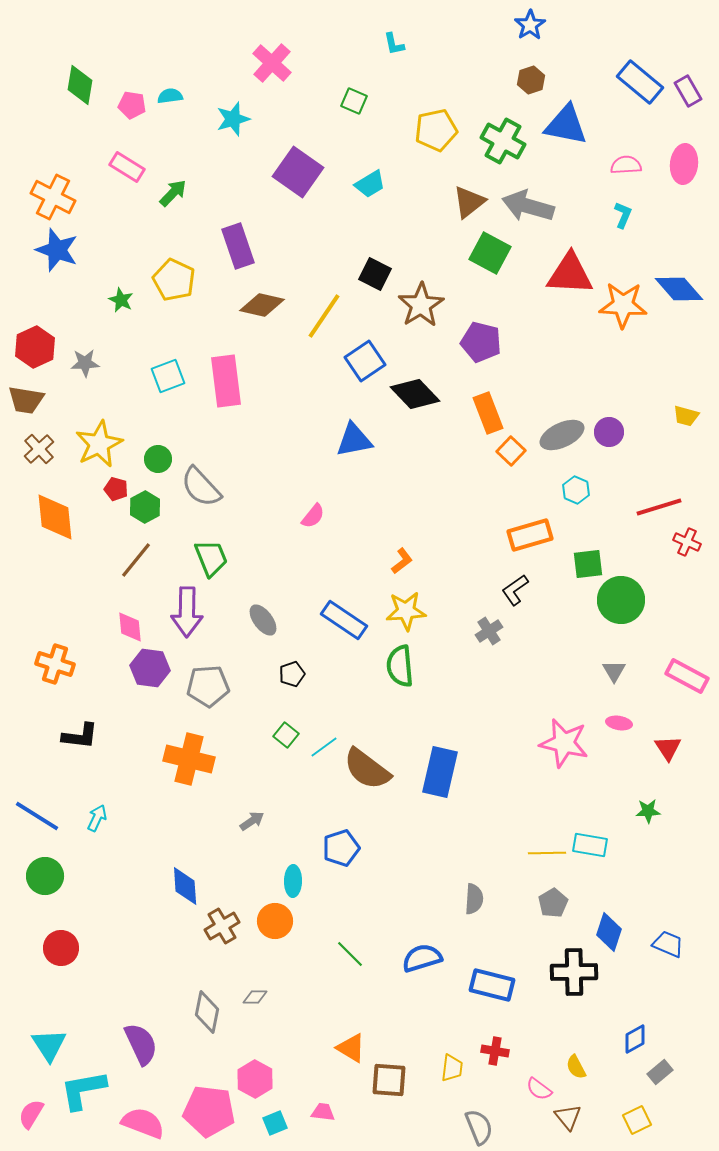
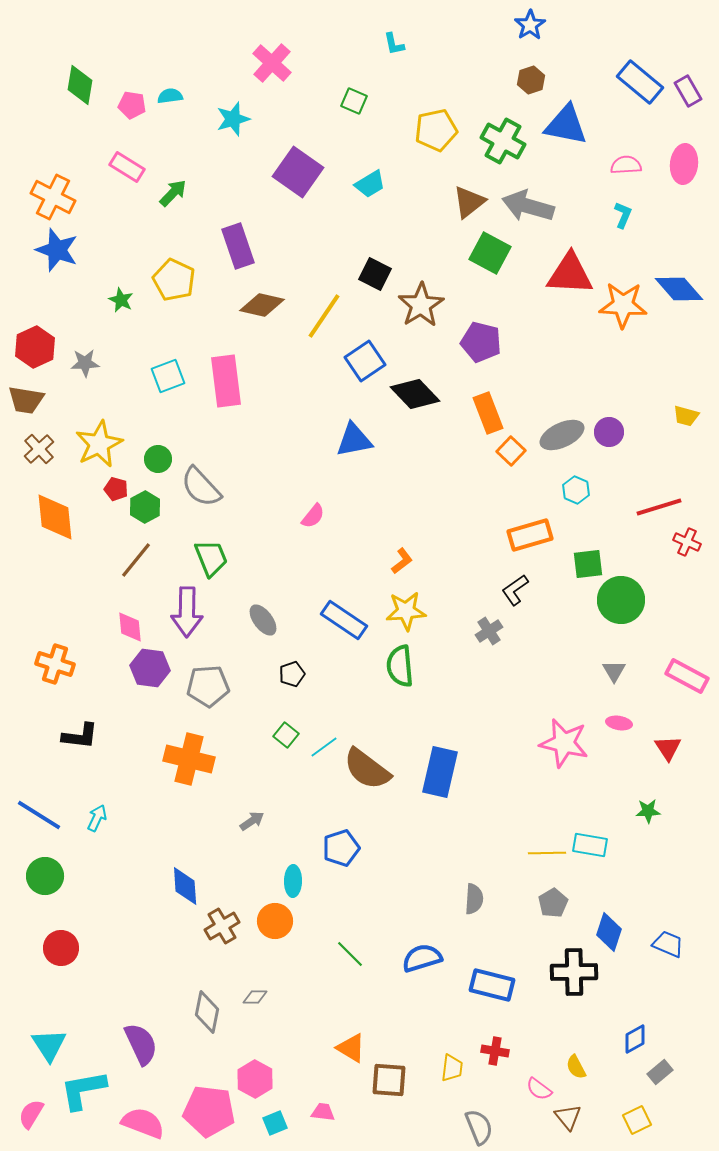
blue line at (37, 816): moved 2 px right, 1 px up
